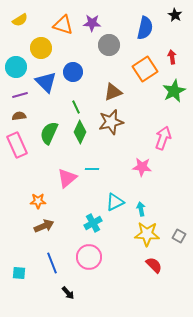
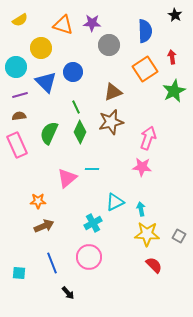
blue semicircle: moved 3 px down; rotated 15 degrees counterclockwise
pink arrow: moved 15 px left
